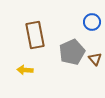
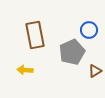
blue circle: moved 3 px left, 8 px down
brown triangle: moved 12 px down; rotated 40 degrees clockwise
